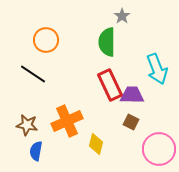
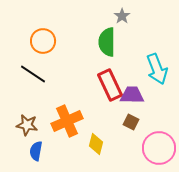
orange circle: moved 3 px left, 1 px down
pink circle: moved 1 px up
